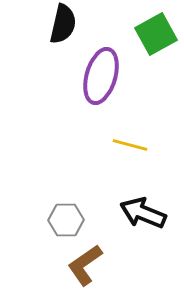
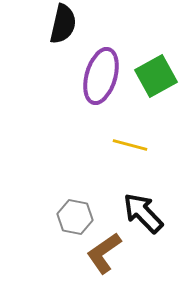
green square: moved 42 px down
black arrow: rotated 24 degrees clockwise
gray hexagon: moved 9 px right, 3 px up; rotated 12 degrees clockwise
brown L-shape: moved 19 px right, 12 px up
